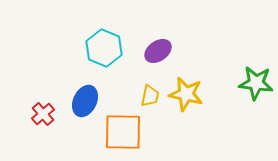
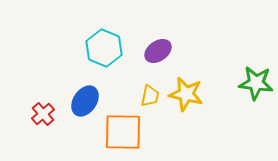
blue ellipse: rotated 8 degrees clockwise
